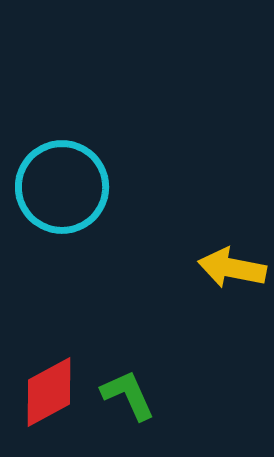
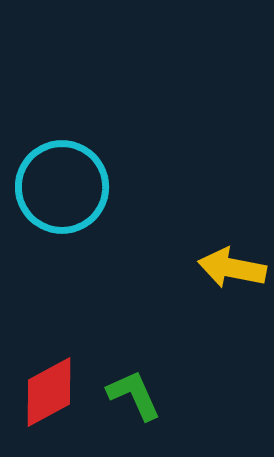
green L-shape: moved 6 px right
